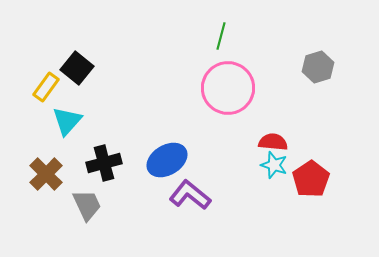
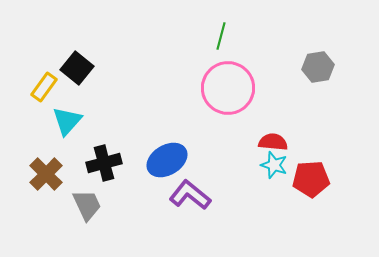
gray hexagon: rotated 8 degrees clockwise
yellow rectangle: moved 2 px left
red pentagon: rotated 30 degrees clockwise
